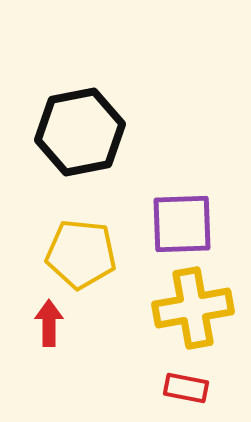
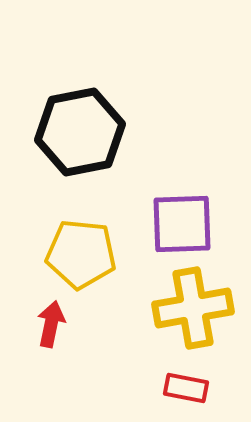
red arrow: moved 2 px right, 1 px down; rotated 12 degrees clockwise
